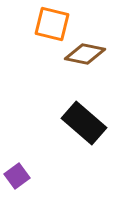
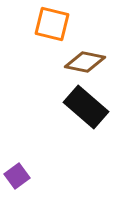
brown diamond: moved 8 px down
black rectangle: moved 2 px right, 16 px up
